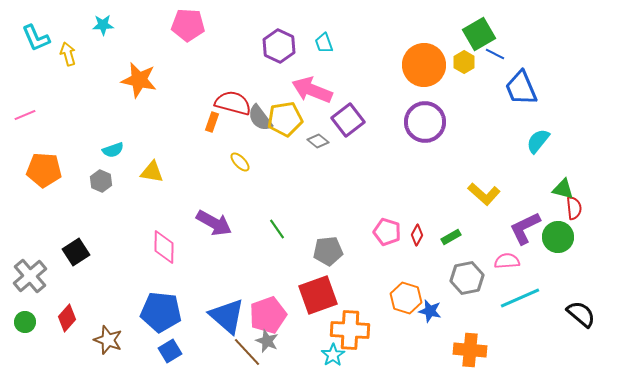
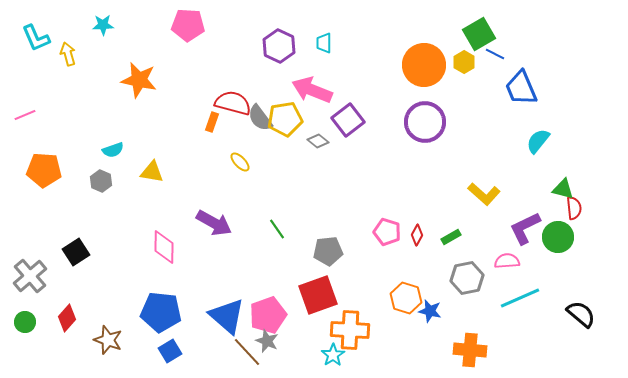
cyan trapezoid at (324, 43): rotated 20 degrees clockwise
